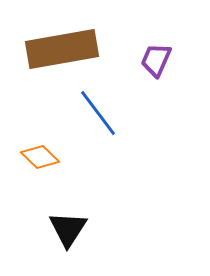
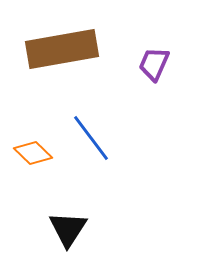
purple trapezoid: moved 2 px left, 4 px down
blue line: moved 7 px left, 25 px down
orange diamond: moved 7 px left, 4 px up
